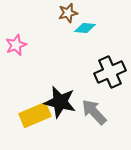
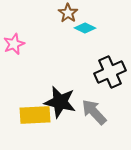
brown star: rotated 24 degrees counterclockwise
cyan diamond: rotated 20 degrees clockwise
pink star: moved 2 px left, 1 px up
yellow rectangle: rotated 20 degrees clockwise
